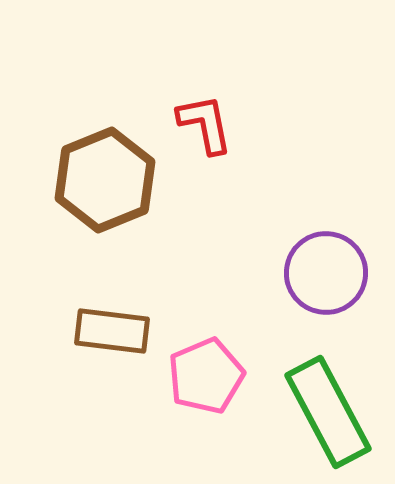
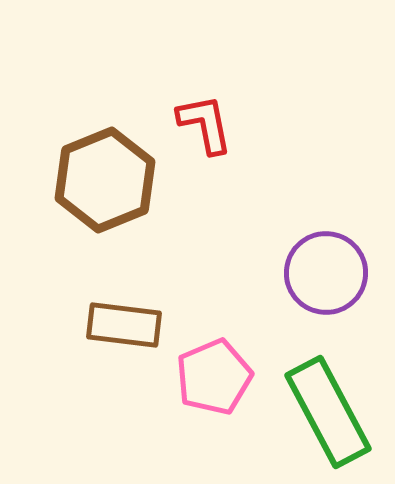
brown rectangle: moved 12 px right, 6 px up
pink pentagon: moved 8 px right, 1 px down
